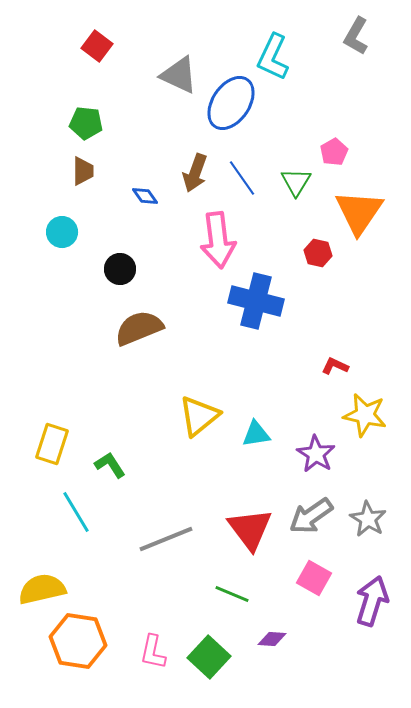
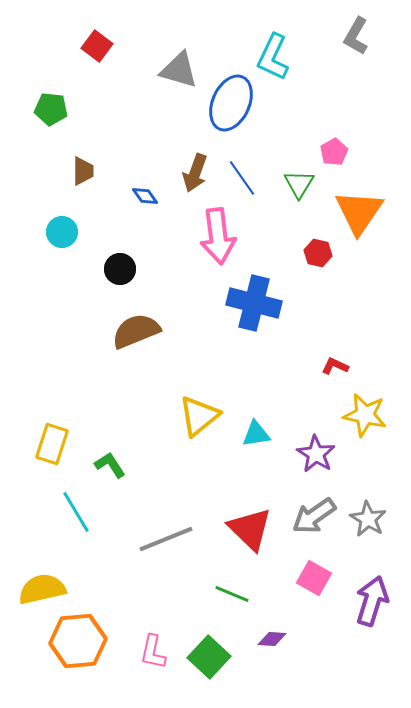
gray triangle: moved 5 px up; rotated 9 degrees counterclockwise
blue ellipse: rotated 10 degrees counterclockwise
green pentagon: moved 35 px left, 14 px up
green triangle: moved 3 px right, 2 px down
pink arrow: moved 4 px up
blue cross: moved 2 px left, 2 px down
brown semicircle: moved 3 px left, 3 px down
gray arrow: moved 3 px right
red triangle: rotated 9 degrees counterclockwise
orange hexagon: rotated 14 degrees counterclockwise
